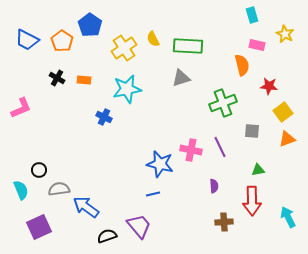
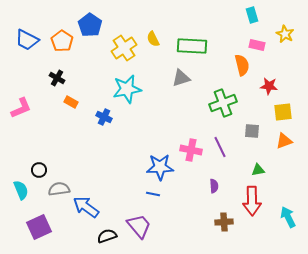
green rectangle: moved 4 px right
orange rectangle: moved 13 px left, 22 px down; rotated 24 degrees clockwise
yellow square: rotated 30 degrees clockwise
orange triangle: moved 3 px left, 2 px down
blue star: moved 3 px down; rotated 16 degrees counterclockwise
blue line: rotated 24 degrees clockwise
